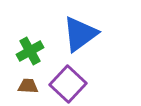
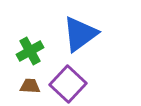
brown trapezoid: moved 2 px right
